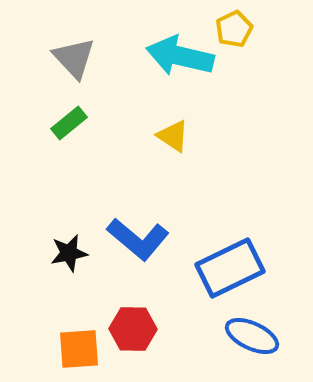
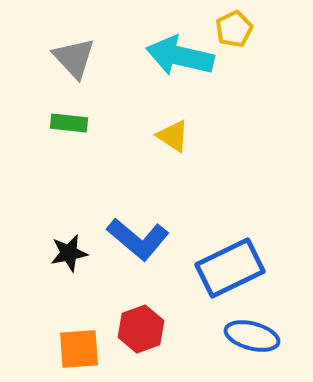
green rectangle: rotated 45 degrees clockwise
red hexagon: moved 8 px right; rotated 21 degrees counterclockwise
blue ellipse: rotated 10 degrees counterclockwise
